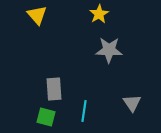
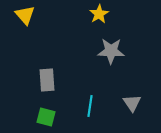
yellow triangle: moved 12 px left
gray star: moved 2 px right, 1 px down
gray rectangle: moved 7 px left, 9 px up
cyan line: moved 6 px right, 5 px up
